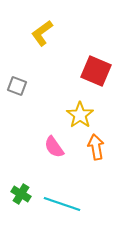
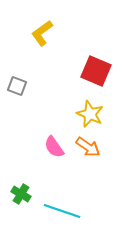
yellow star: moved 10 px right, 1 px up; rotated 12 degrees counterclockwise
orange arrow: moved 8 px left; rotated 135 degrees clockwise
cyan line: moved 7 px down
